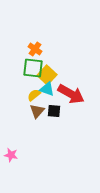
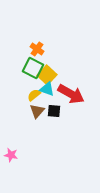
orange cross: moved 2 px right
green square: rotated 20 degrees clockwise
